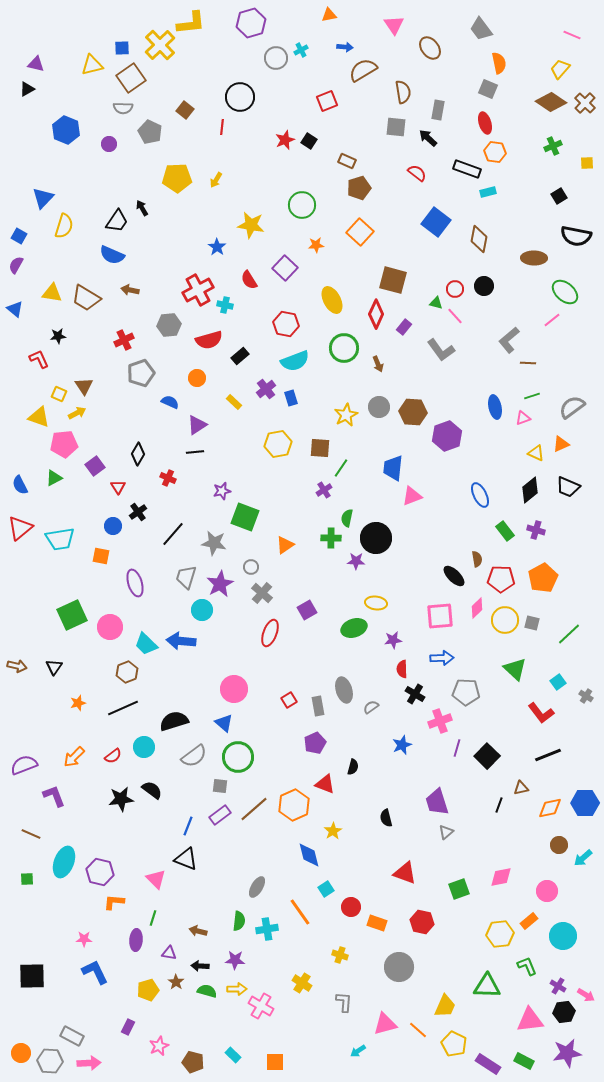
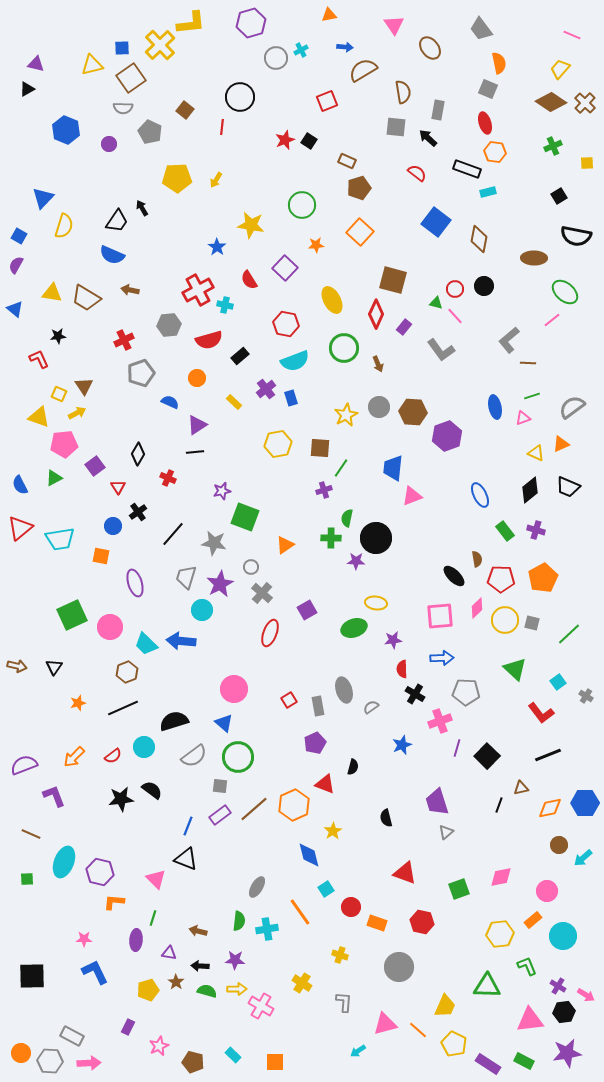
purple cross at (324, 490): rotated 14 degrees clockwise
orange rectangle at (529, 921): moved 4 px right, 1 px up
